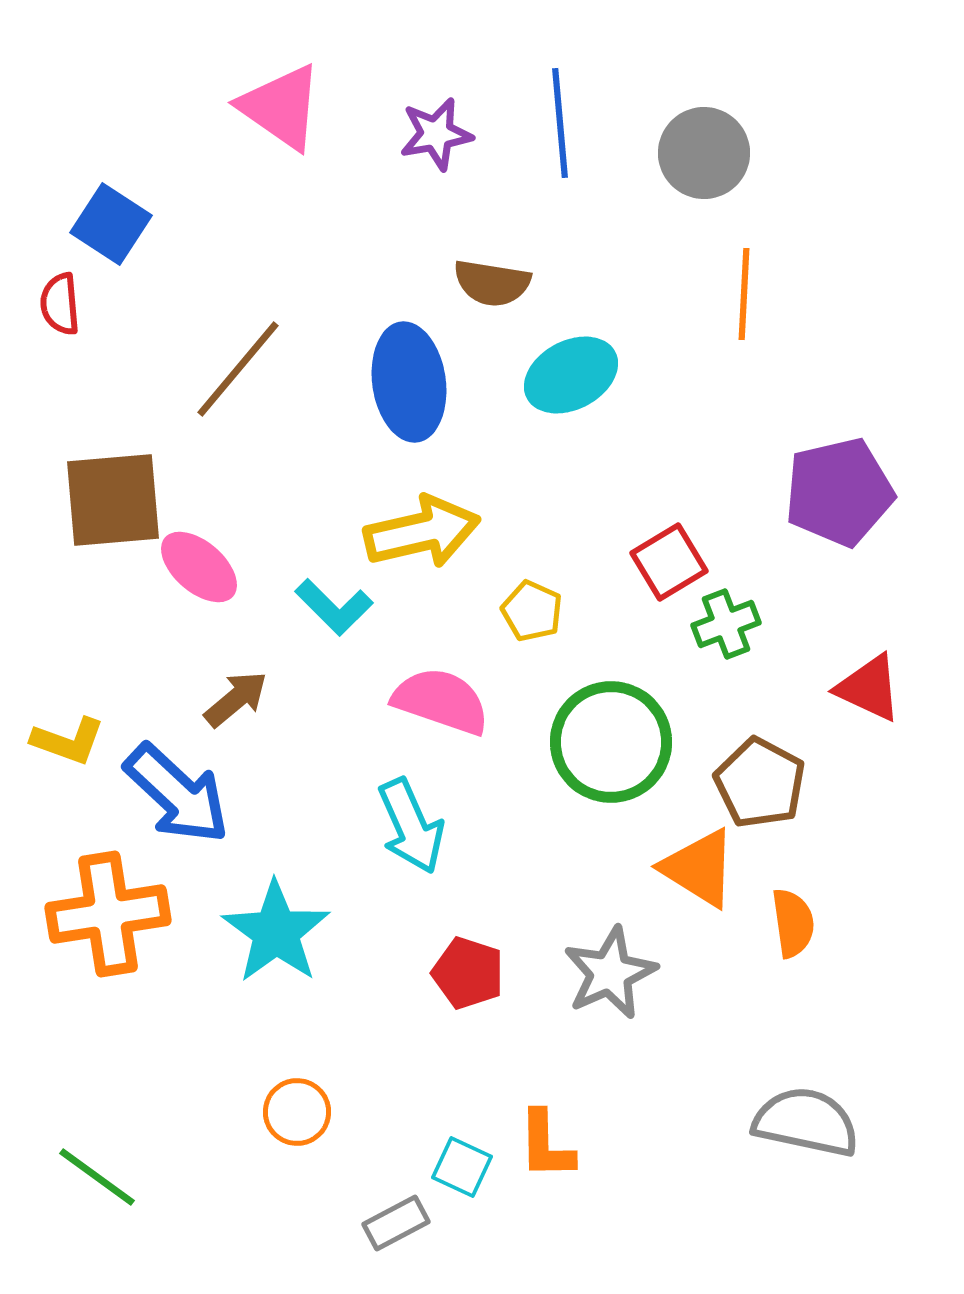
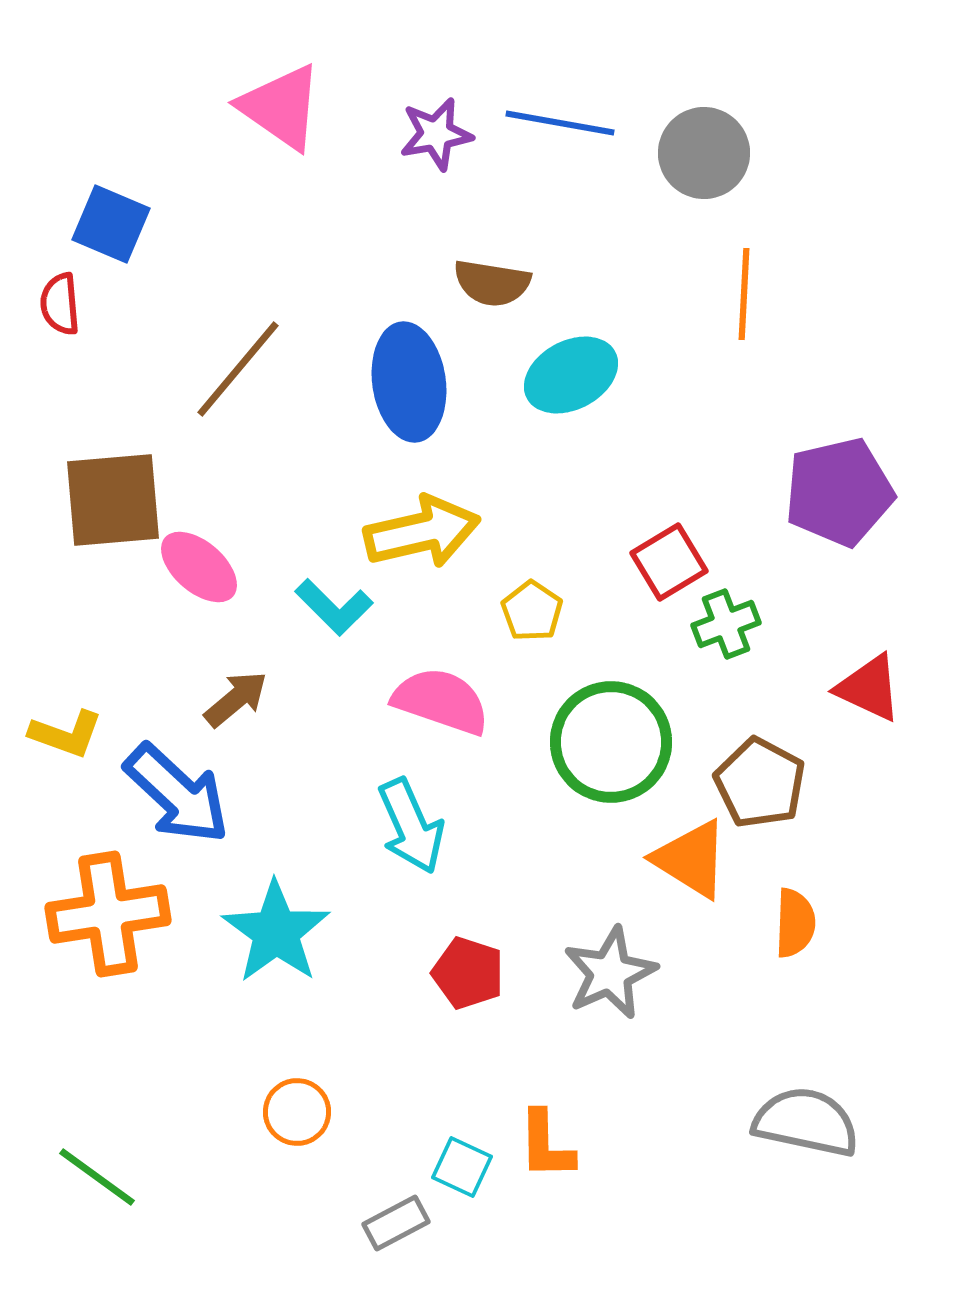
blue line: rotated 75 degrees counterclockwise
blue square: rotated 10 degrees counterclockwise
yellow pentagon: rotated 10 degrees clockwise
yellow L-shape: moved 2 px left, 7 px up
orange triangle: moved 8 px left, 9 px up
orange semicircle: moved 2 px right; rotated 10 degrees clockwise
